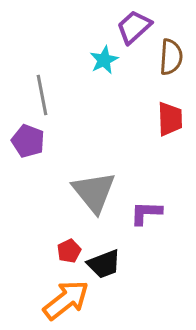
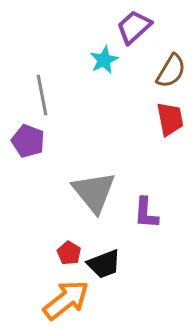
brown semicircle: moved 14 px down; rotated 27 degrees clockwise
red trapezoid: rotated 9 degrees counterclockwise
purple L-shape: rotated 88 degrees counterclockwise
red pentagon: moved 2 px down; rotated 15 degrees counterclockwise
